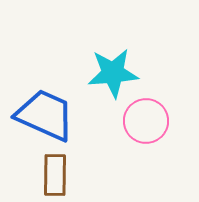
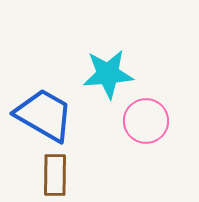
cyan star: moved 5 px left, 1 px down
blue trapezoid: moved 1 px left; rotated 6 degrees clockwise
